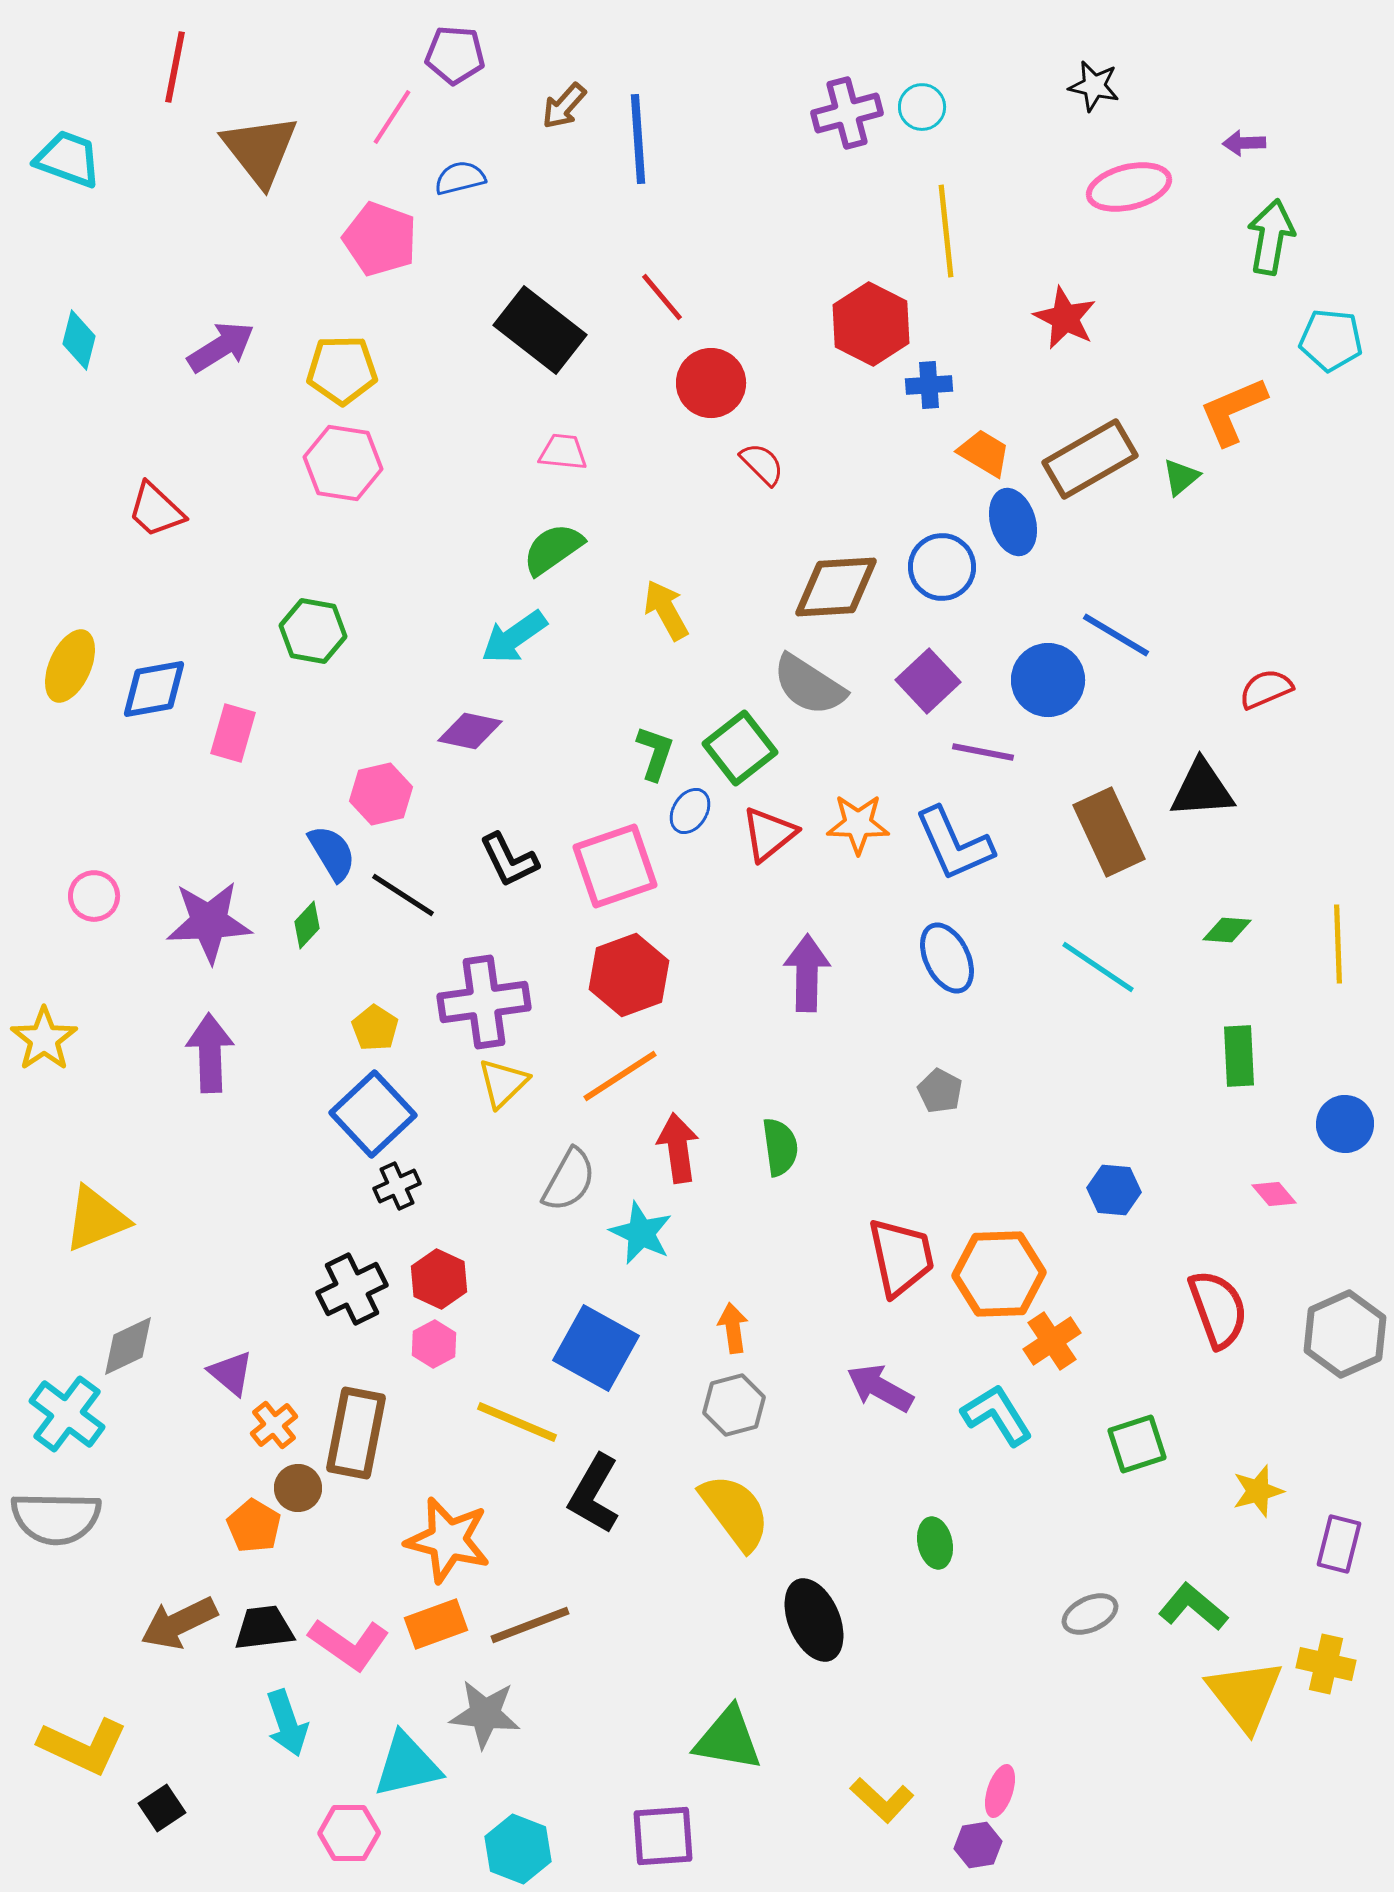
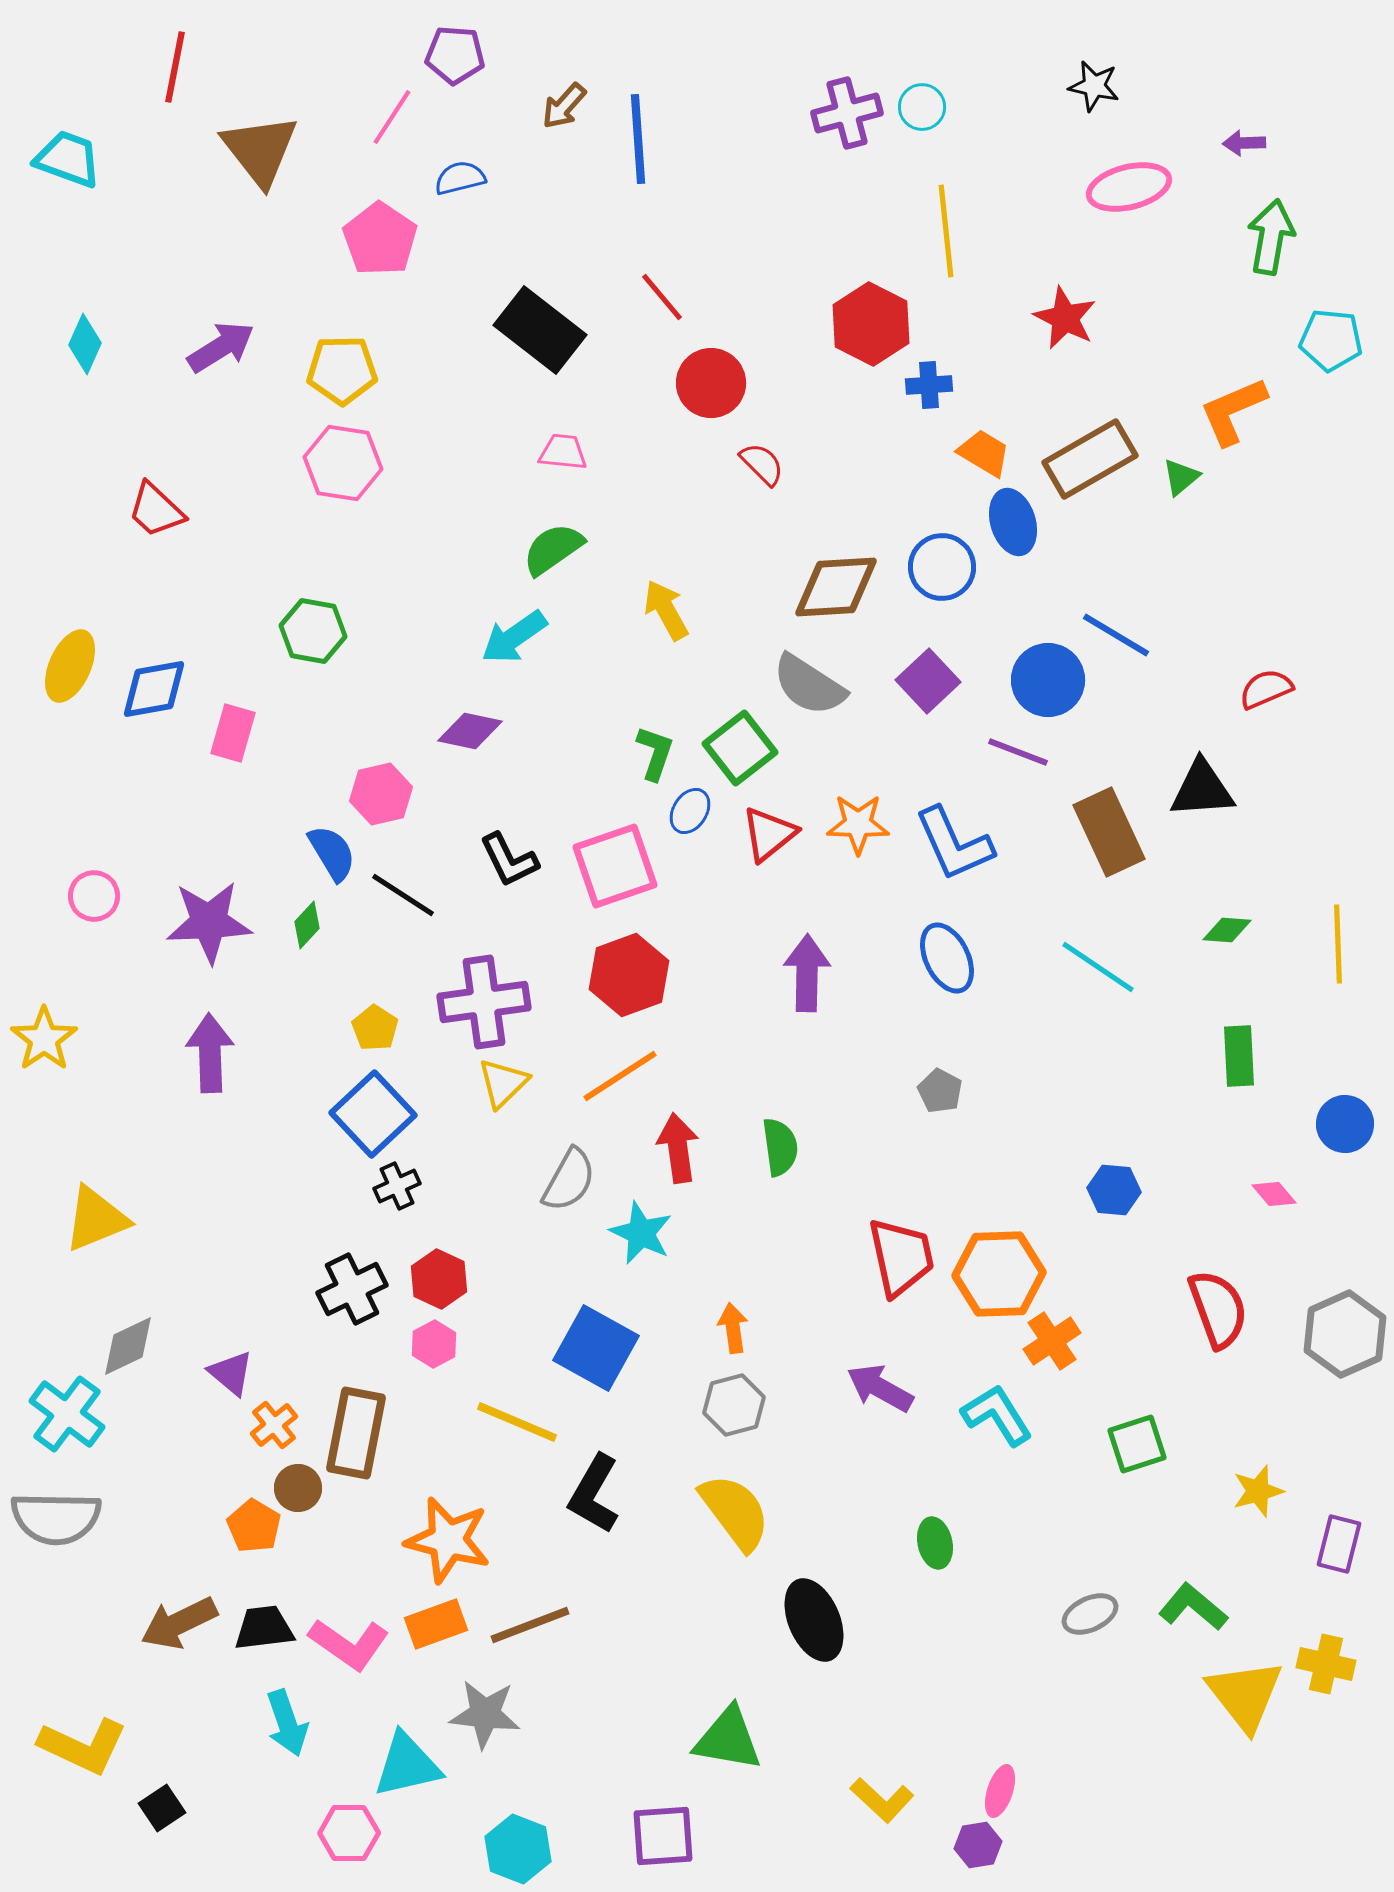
pink pentagon at (380, 239): rotated 14 degrees clockwise
cyan diamond at (79, 340): moved 6 px right, 4 px down; rotated 10 degrees clockwise
purple line at (983, 752): moved 35 px right; rotated 10 degrees clockwise
